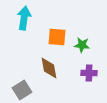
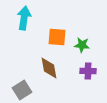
purple cross: moved 1 px left, 2 px up
